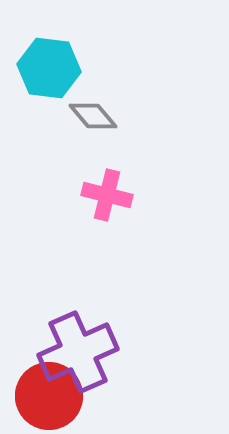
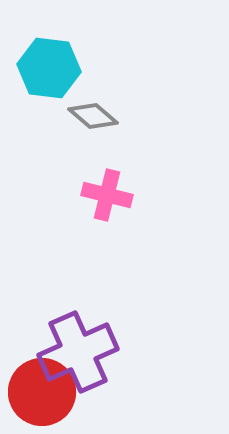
gray diamond: rotated 9 degrees counterclockwise
red circle: moved 7 px left, 4 px up
